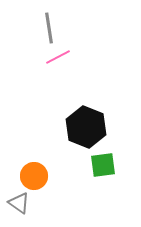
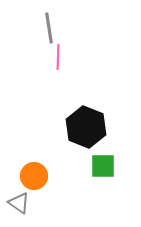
pink line: rotated 60 degrees counterclockwise
green square: moved 1 px down; rotated 8 degrees clockwise
